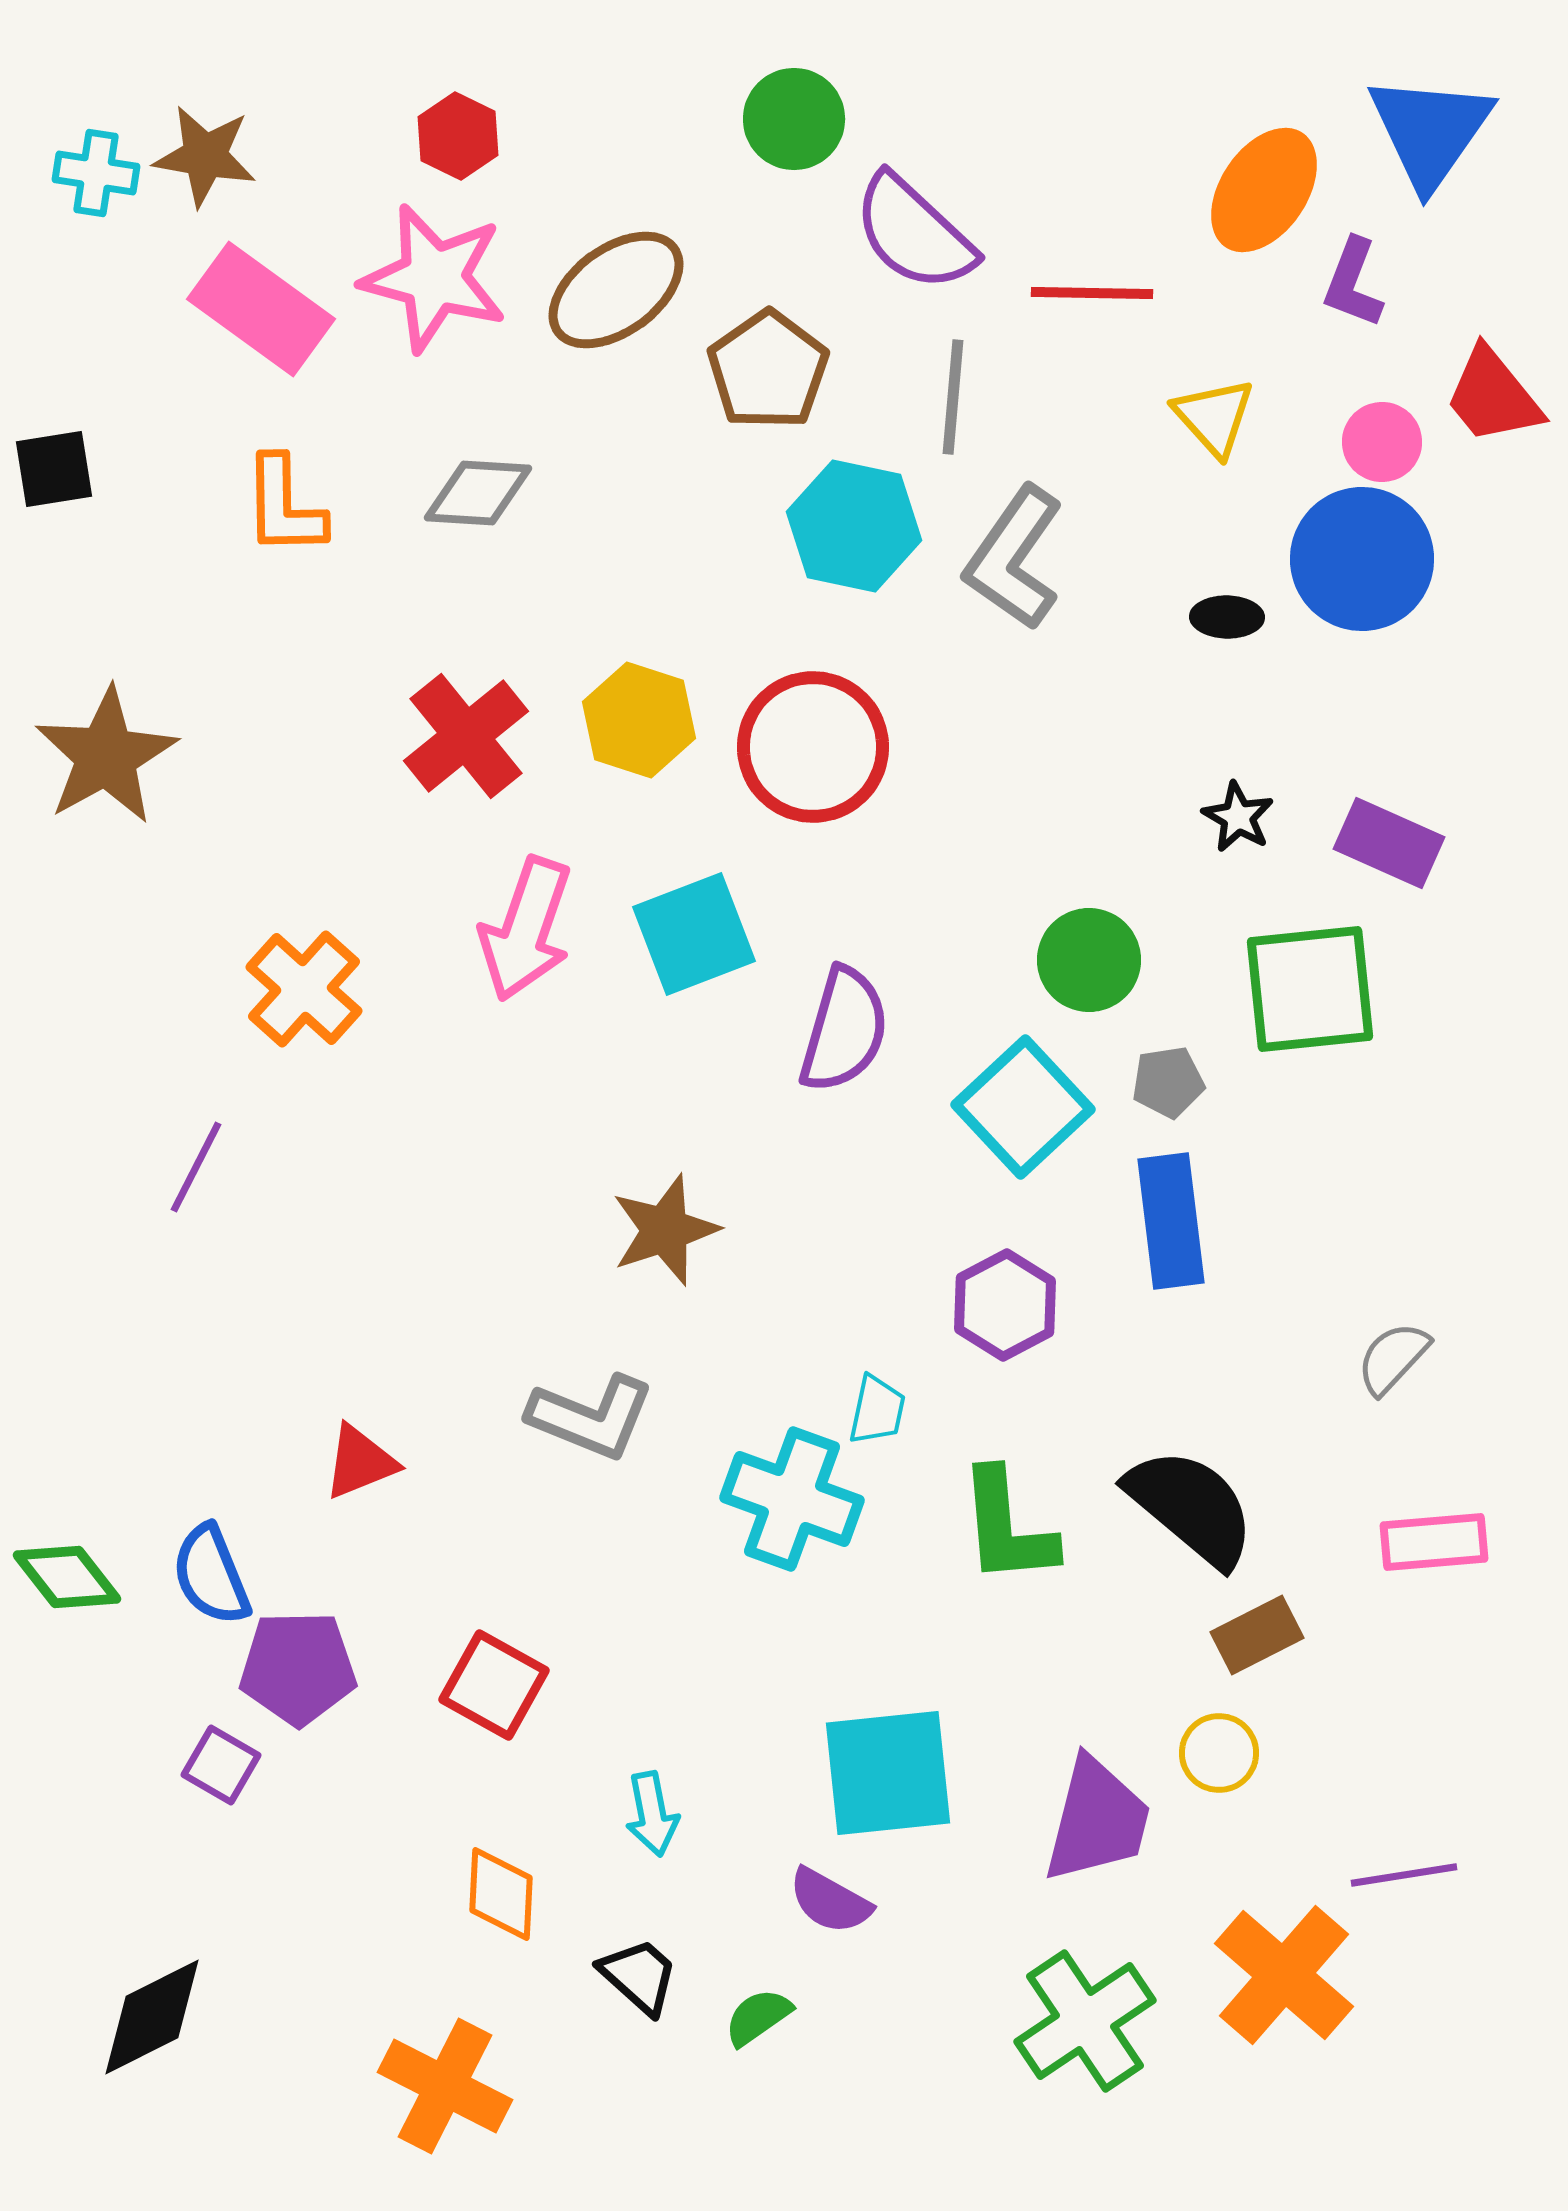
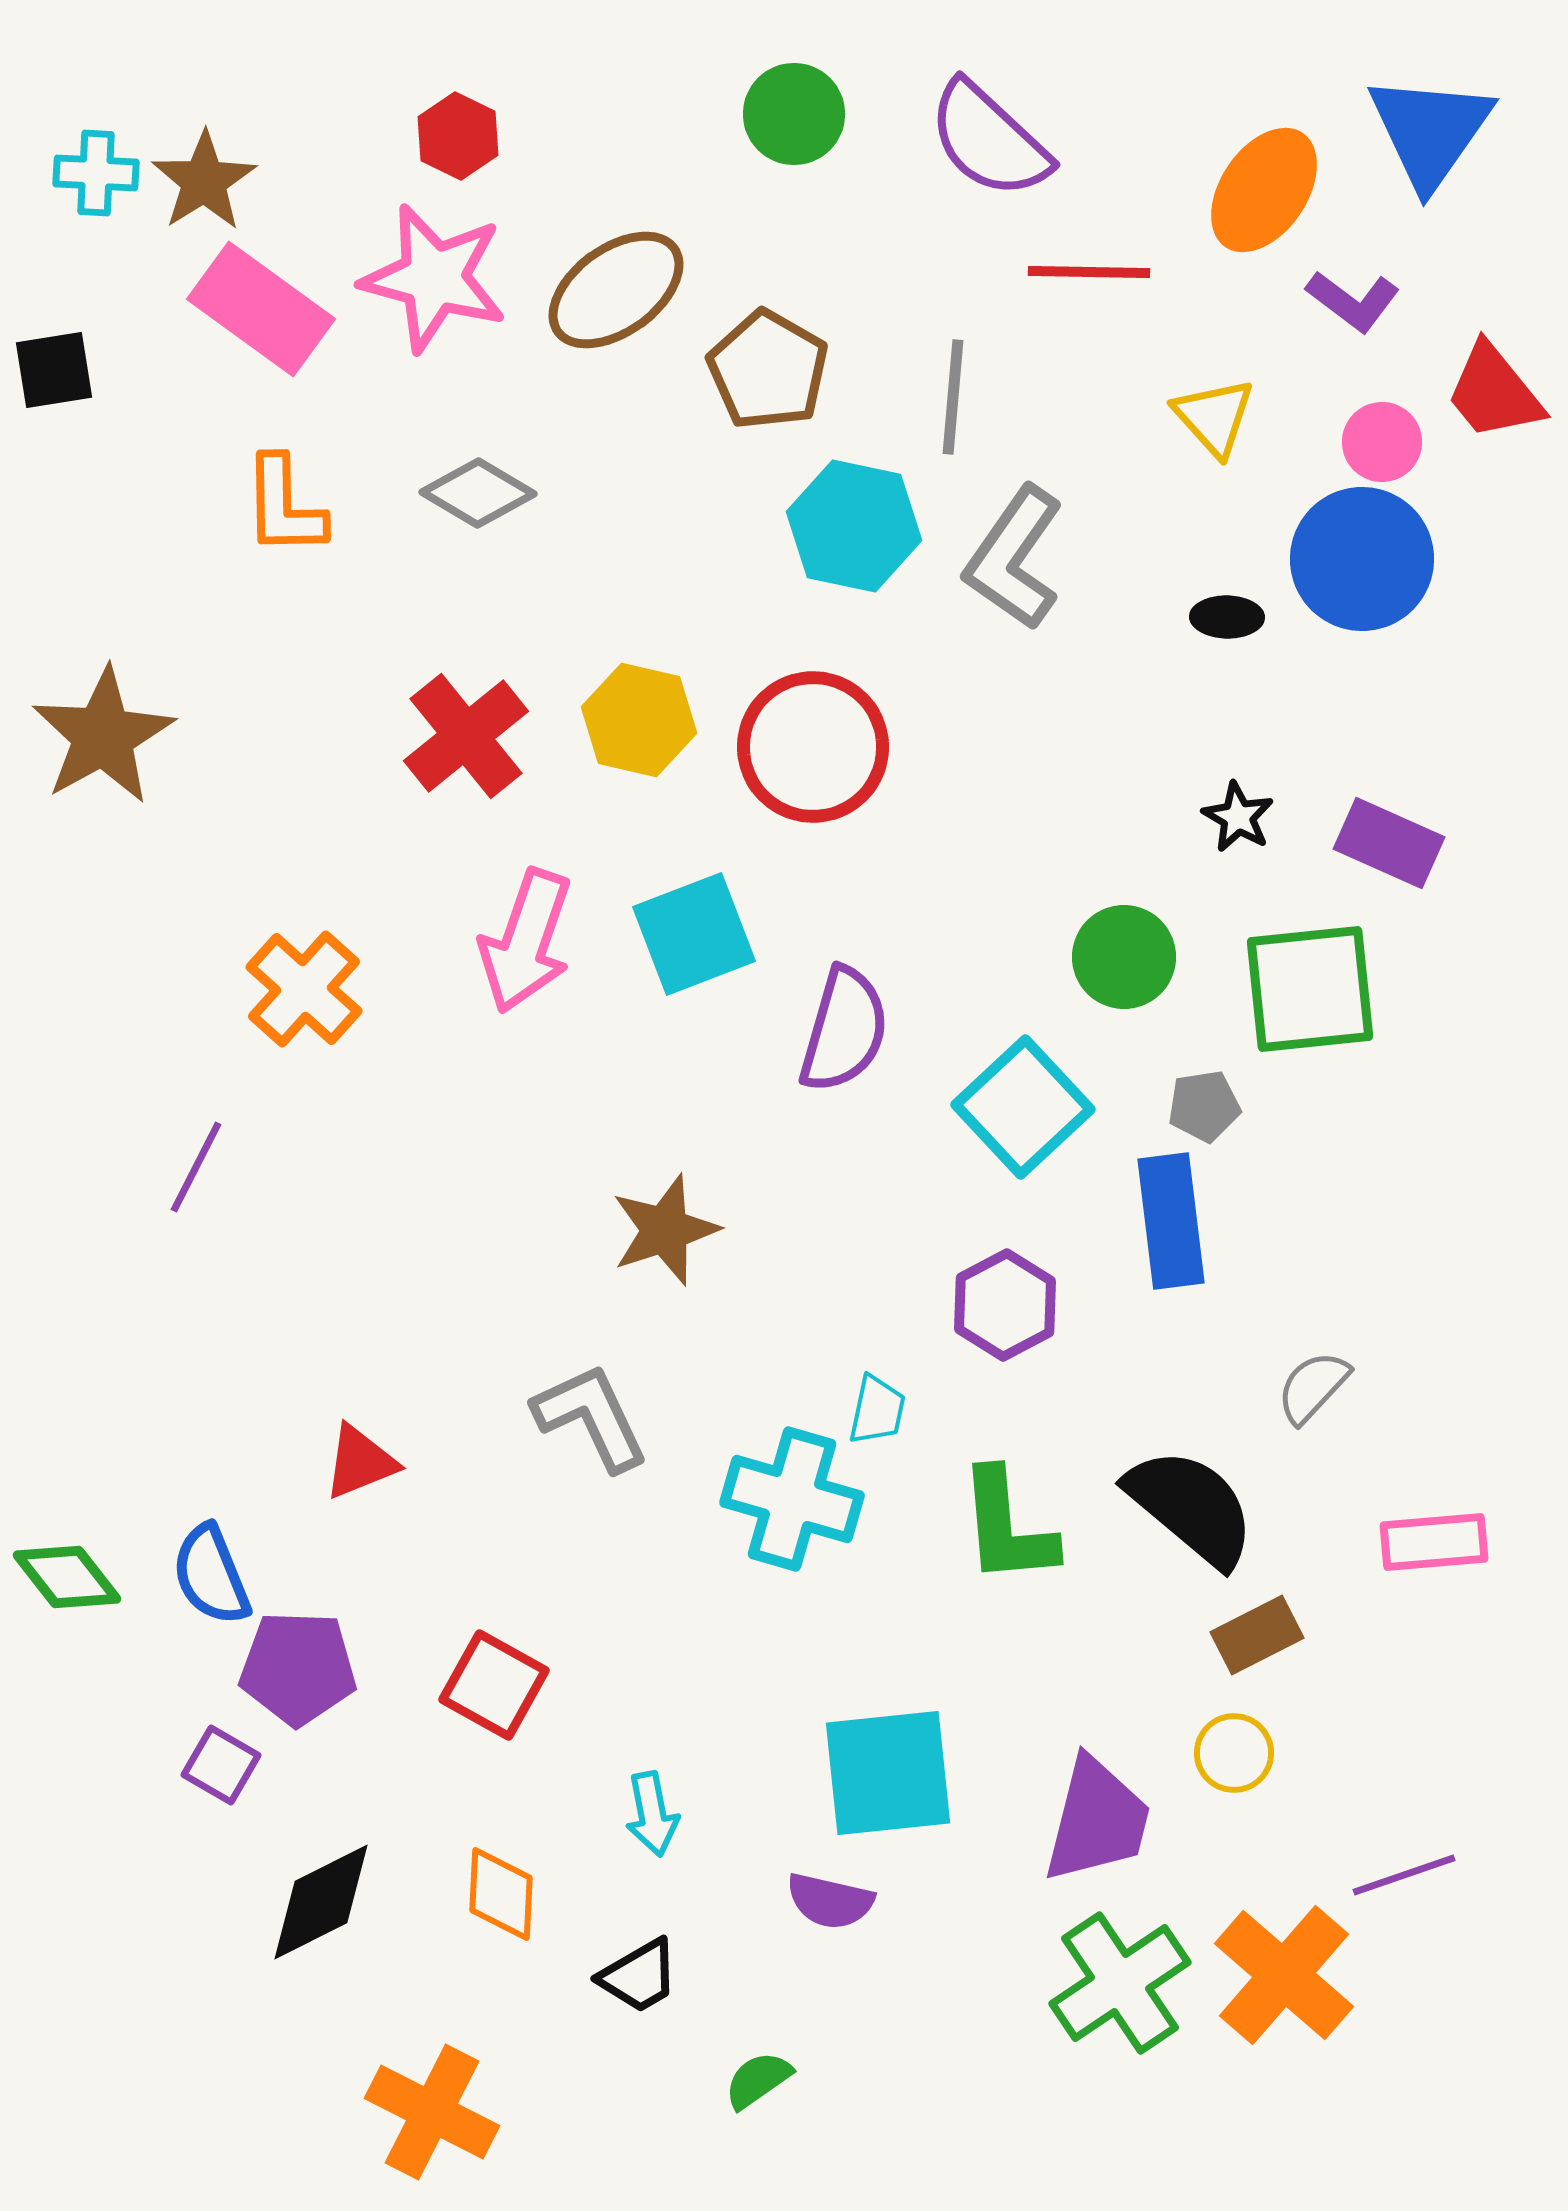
green circle at (794, 119): moved 5 px up
brown star at (205, 156): moved 1 px left, 25 px down; rotated 30 degrees clockwise
cyan cross at (96, 173): rotated 6 degrees counterclockwise
purple semicircle at (914, 233): moved 75 px right, 93 px up
purple L-shape at (1353, 283): moved 18 px down; rotated 74 degrees counterclockwise
red line at (1092, 293): moved 3 px left, 21 px up
brown pentagon at (768, 370): rotated 7 degrees counterclockwise
red trapezoid at (1493, 396): moved 1 px right, 4 px up
black square at (54, 469): moved 99 px up
gray diamond at (478, 493): rotated 27 degrees clockwise
yellow hexagon at (639, 720): rotated 5 degrees counterclockwise
brown star at (106, 756): moved 3 px left, 20 px up
pink arrow at (526, 929): moved 12 px down
green circle at (1089, 960): moved 35 px right, 3 px up
gray pentagon at (1168, 1082): moved 36 px right, 24 px down
gray semicircle at (1393, 1358): moved 80 px left, 29 px down
gray L-shape at (591, 1417): rotated 137 degrees counterclockwise
cyan cross at (792, 1499): rotated 4 degrees counterclockwise
purple pentagon at (298, 1668): rotated 3 degrees clockwise
yellow circle at (1219, 1753): moved 15 px right
purple line at (1404, 1875): rotated 10 degrees counterclockwise
purple semicircle at (830, 1901): rotated 16 degrees counterclockwise
black trapezoid at (639, 1976): rotated 108 degrees clockwise
black diamond at (152, 2017): moved 169 px right, 115 px up
green semicircle at (758, 2017): moved 63 px down
green cross at (1085, 2021): moved 35 px right, 38 px up
orange cross at (445, 2086): moved 13 px left, 26 px down
